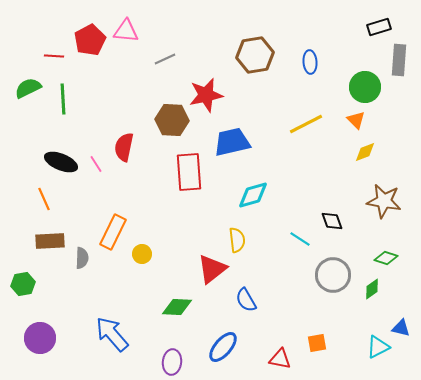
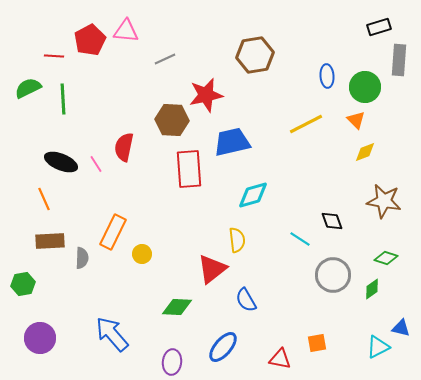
blue ellipse at (310, 62): moved 17 px right, 14 px down
red rectangle at (189, 172): moved 3 px up
